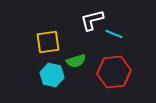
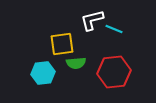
cyan line: moved 5 px up
yellow square: moved 14 px right, 2 px down
green semicircle: moved 2 px down; rotated 12 degrees clockwise
cyan hexagon: moved 9 px left, 2 px up; rotated 20 degrees counterclockwise
